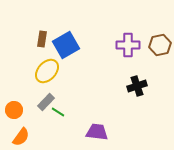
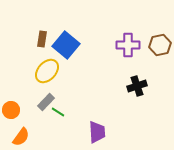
blue square: rotated 20 degrees counterclockwise
orange circle: moved 3 px left
purple trapezoid: rotated 80 degrees clockwise
